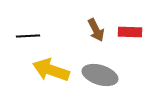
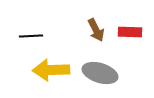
black line: moved 3 px right
yellow arrow: rotated 21 degrees counterclockwise
gray ellipse: moved 2 px up
